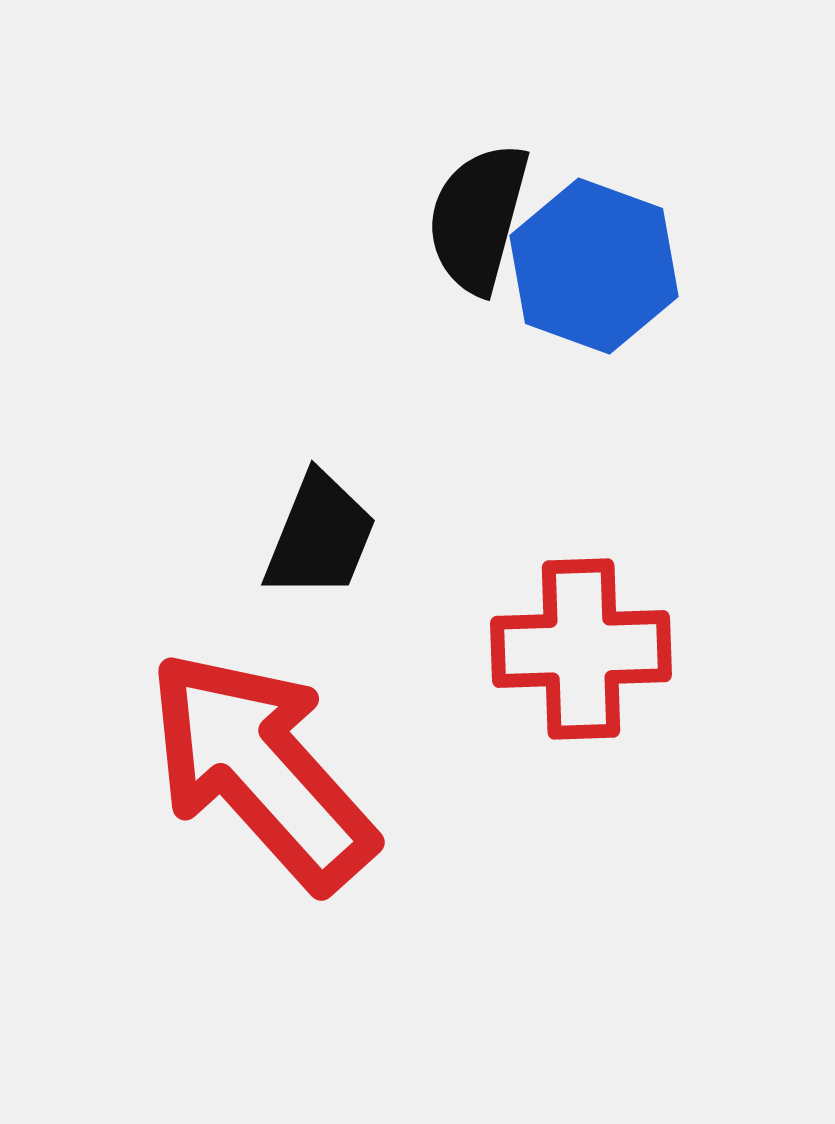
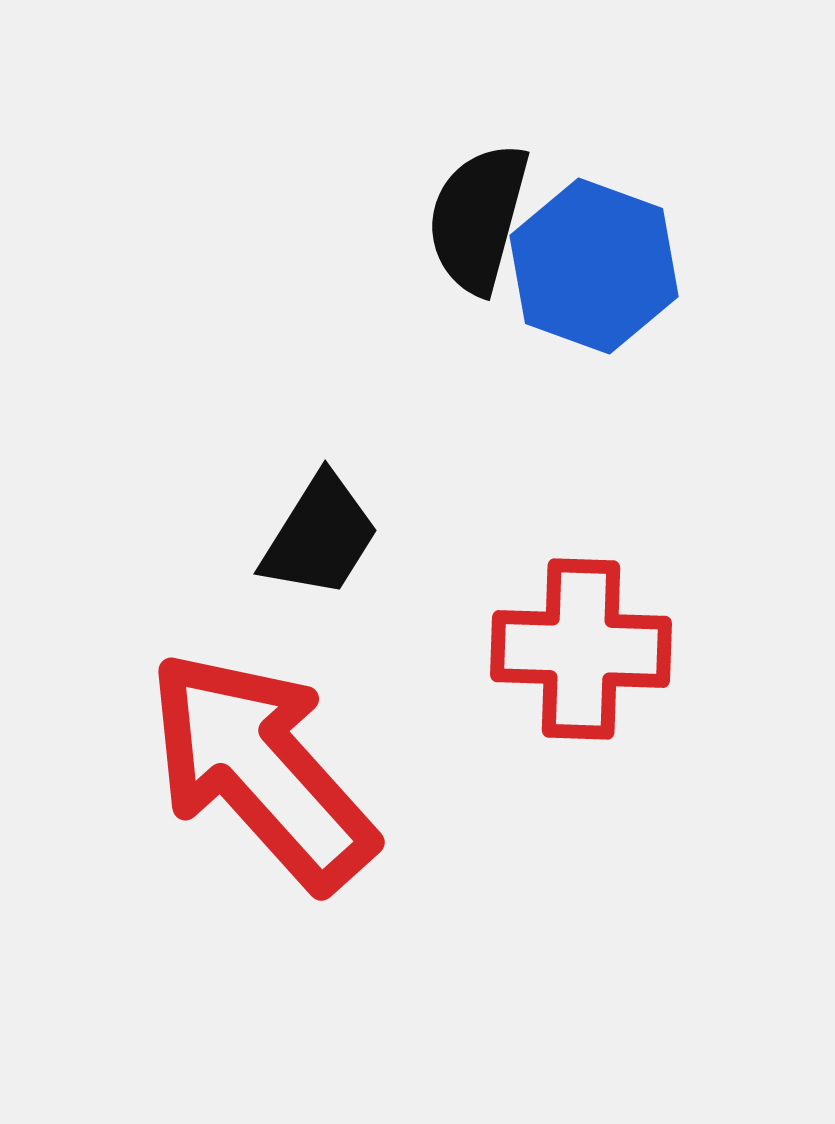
black trapezoid: rotated 10 degrees clockwise
red cross: rotated 4 degrees clockwise
